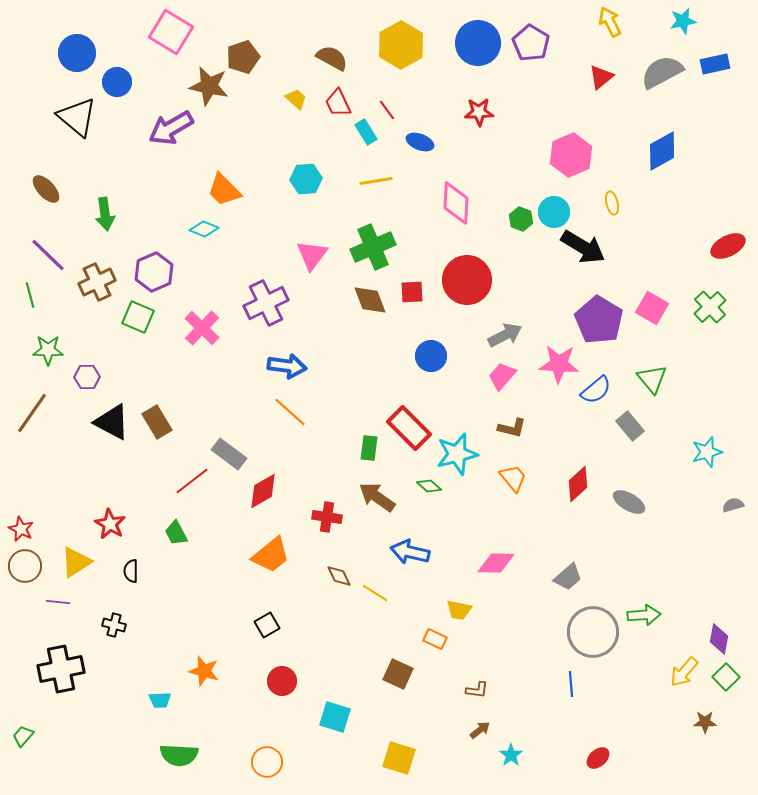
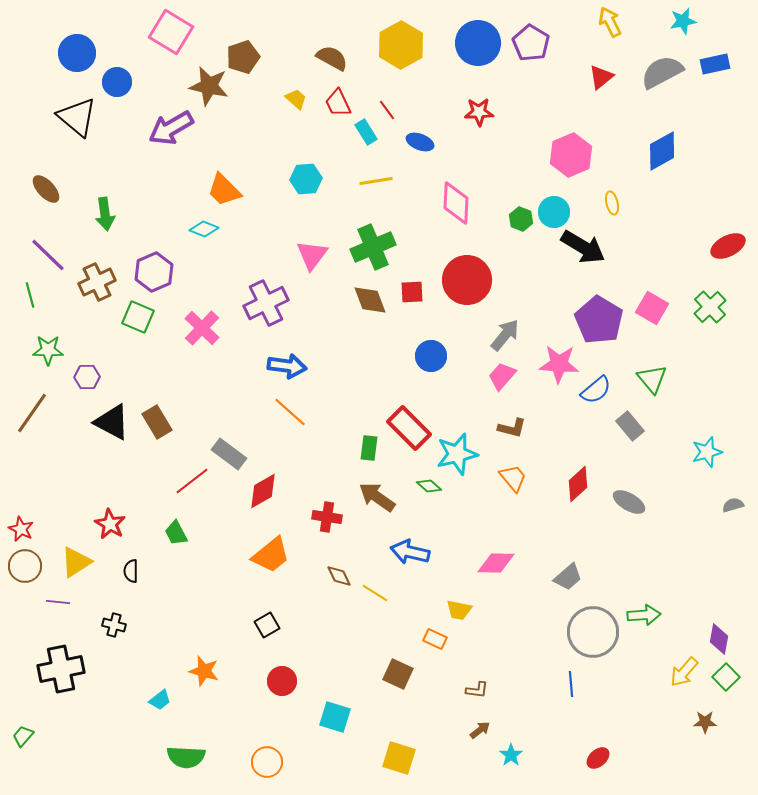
gray arrow at (505, 335): rotated 24 degrees counterclockwise
cyan trapezoid at (160, 700): rotated 35 degrees counterclockwise
green semicircle at (179, 755): moved 7 px right, 2 px down
